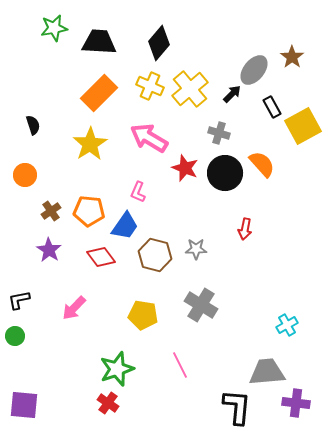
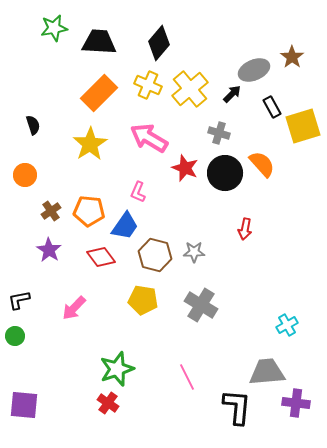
gray ellipse at (254, 70): rotated 28 degrees clockwise
yellow cross at (150, 86): moved 2 px left, 1 px up
yellow square at (303, 126): rotated 12 degrees clockwise
gray star at (196, 249): moved 2 px left, 3 px down
yellow pentagon at (143, 315): moved 15 px up
pink line at (180, 365): moved 7 px right, 12 px down
